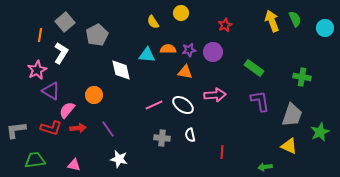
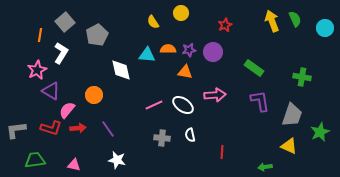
white star: moved 2 px left, 1 px down
